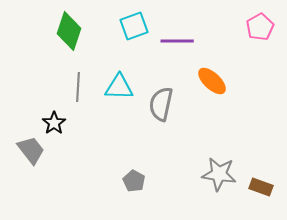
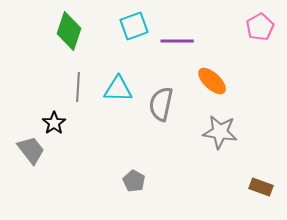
cyan triangle: moved 1 px left, 2 px down
gray star: moved 1 px right, 42 px up
